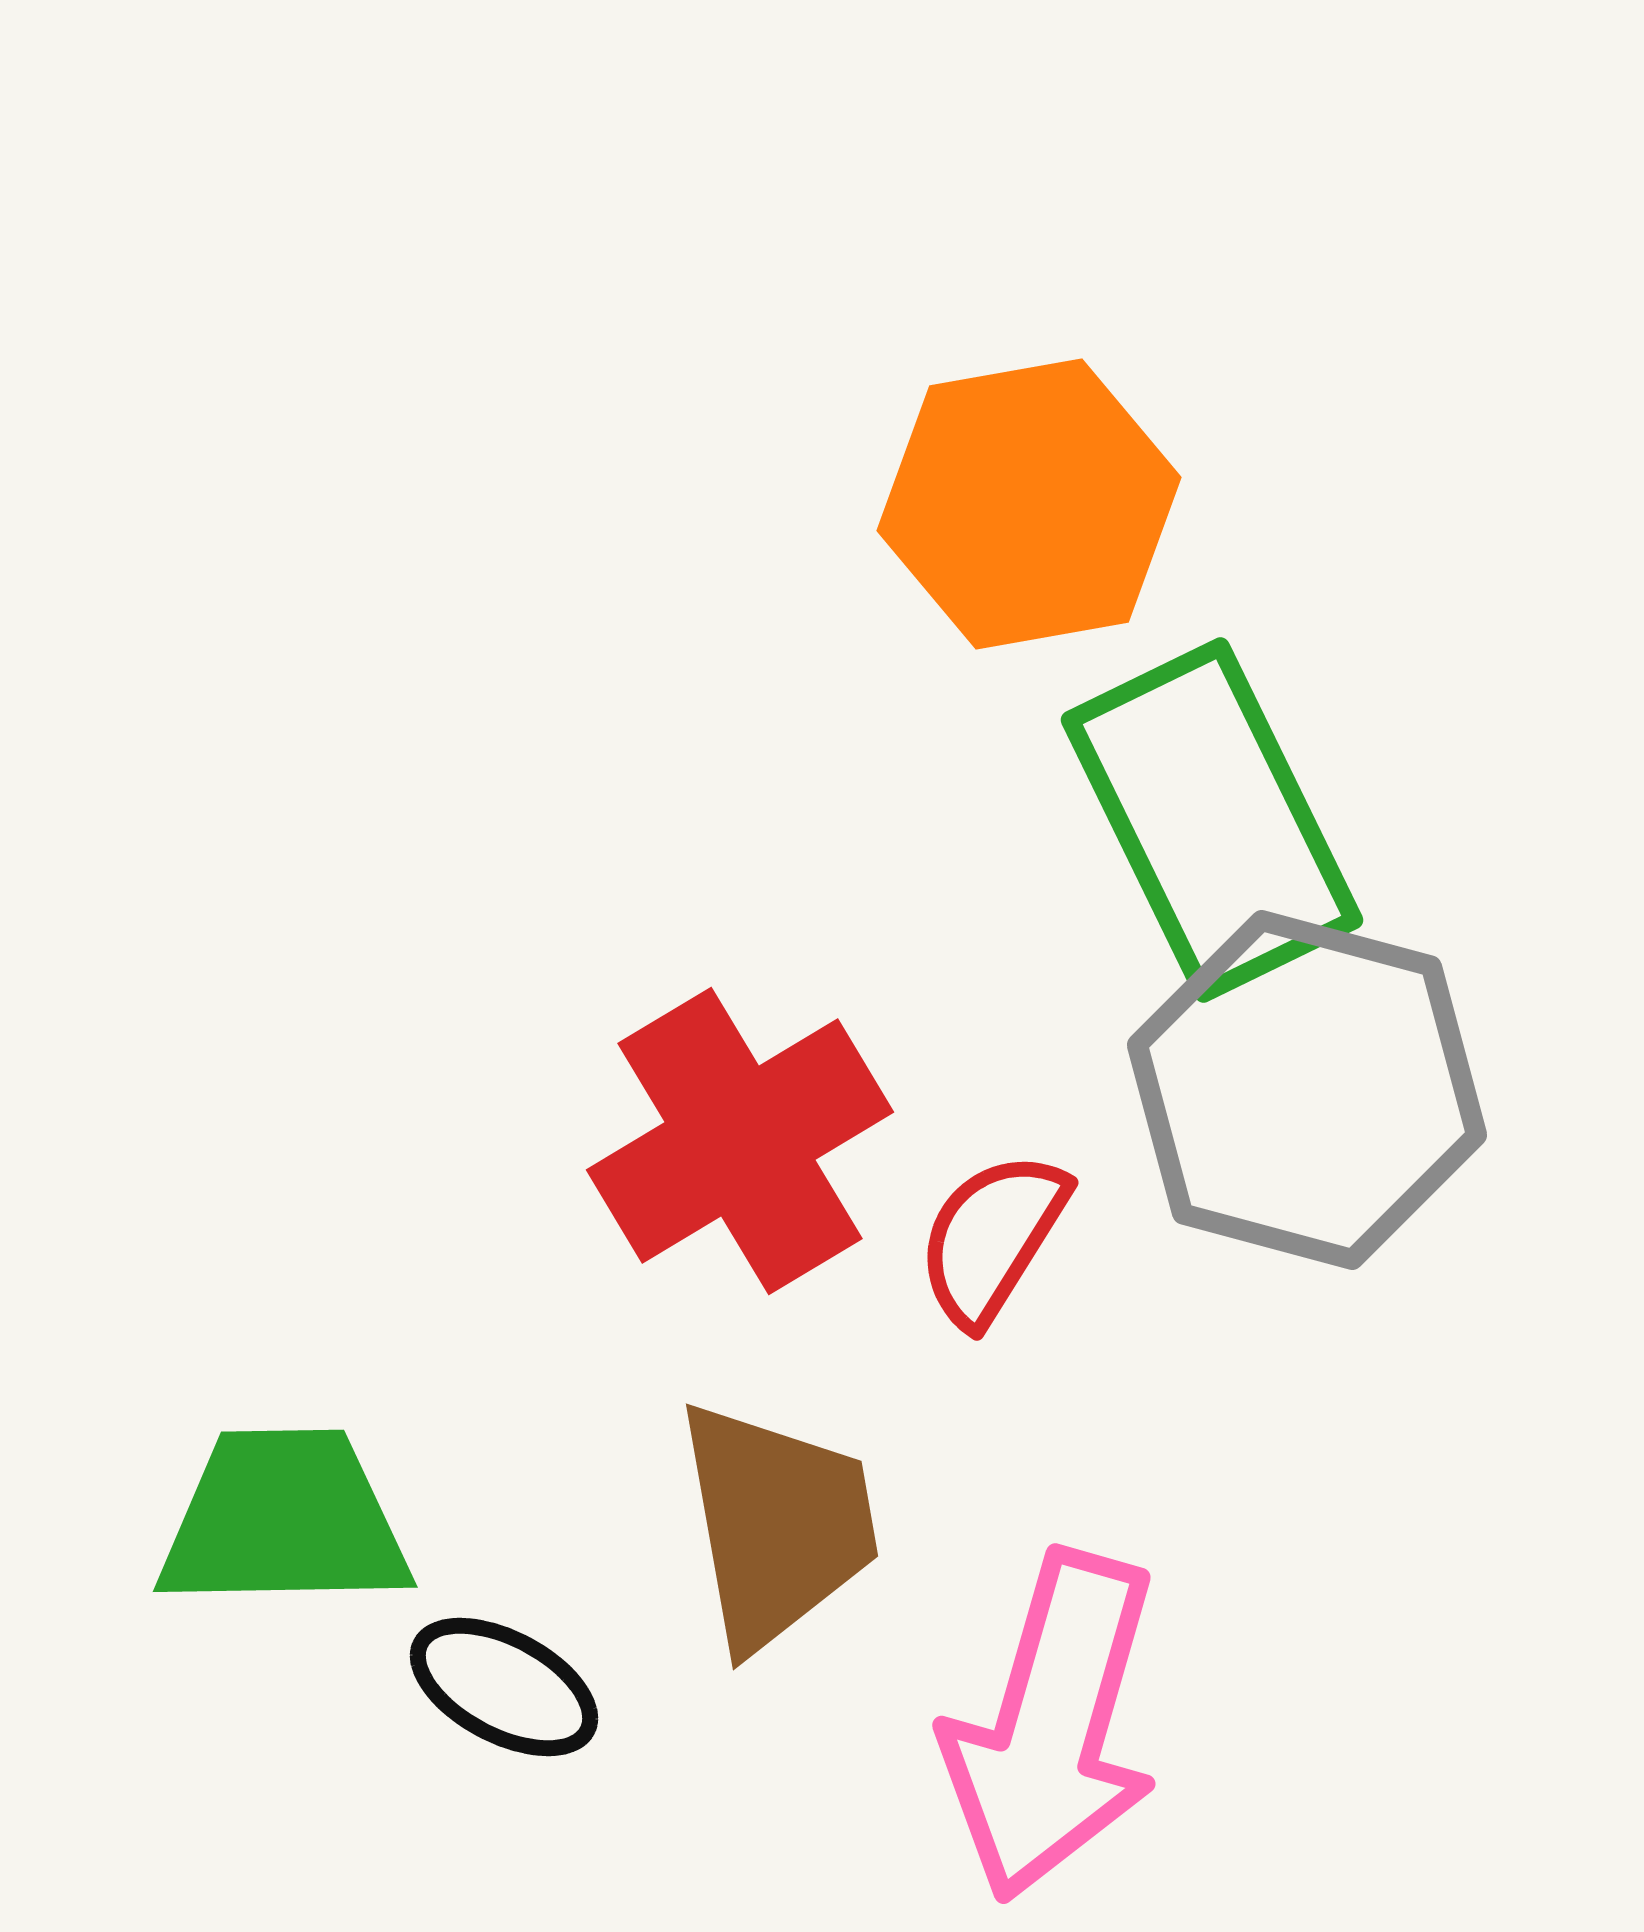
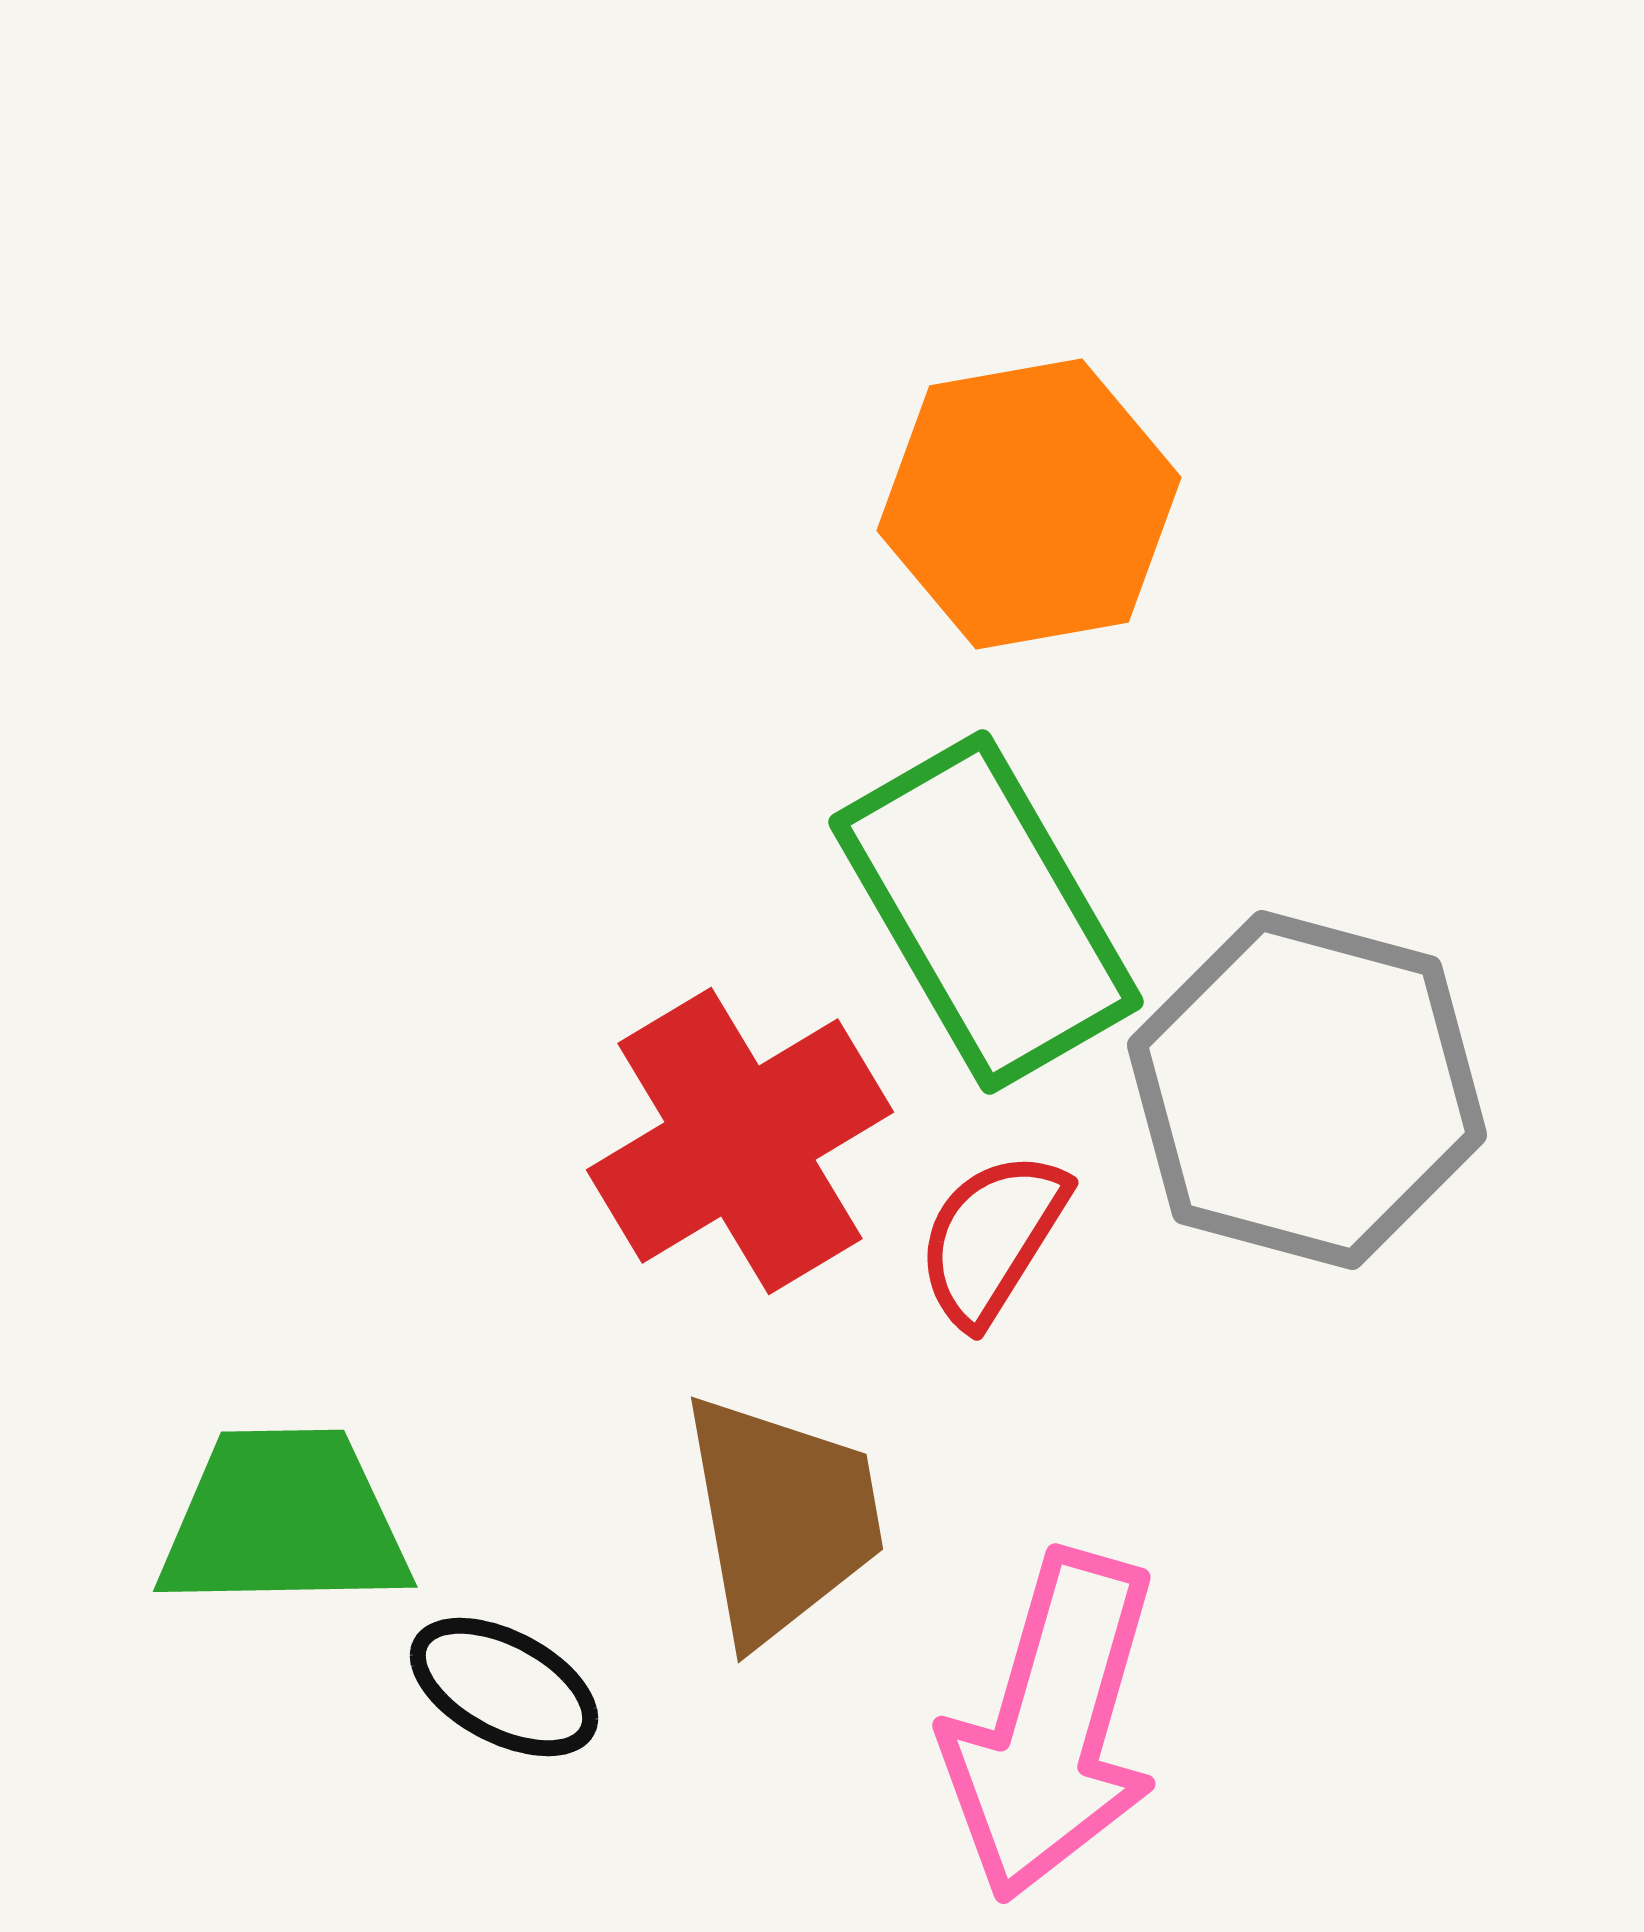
green rectangle: moved 226 px left, 92 px down; rotated 4 degrees counterclockwise
brown trapezoid: moved 5 px right, 7 px up
